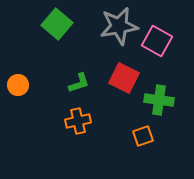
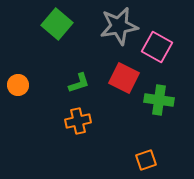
pink square: moved 6 px down
orange square: moved 3 px right, 24 px down
